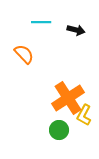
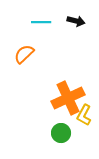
black arrow: moved 9 px up
orange semicircle: rotated 90 degrees counterclockwise
orange cross: rotated 8 degrees clockwise
green circle: moved 2 px right, 3 px down
